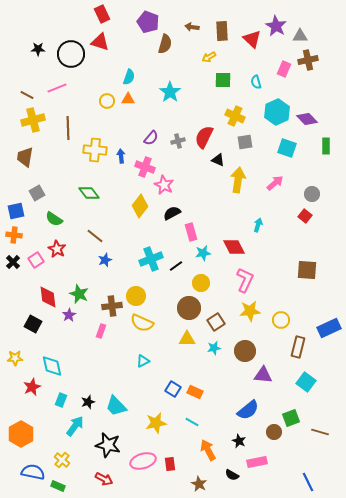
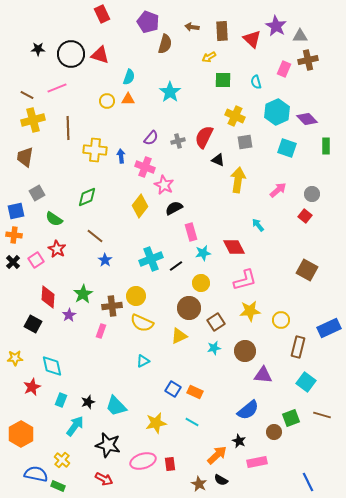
red triangle at (100, 42): moved 13 px down
pink arrow at (275, 183): moved 3 px right, 7 px down
green diamond at (89, 193): moved 2 px left, 4 px down; rotated 75 degrees counterclockwise
black semicircle at (172, 213): moved 2 px right, 5 px up
cyan arrow at (258, 225): rotated 56 degrees counterclockwise
blue star at (105, 260): rotated 16 degrees counterclockwise
brown square at (307, 270): rotated 25 degrees clockwise
pink L-shape at (245, 280): rotated 50 degrees clockwise
green star at (79, 294): moved 4 px right; rotated 18 degrees clockwise
red diamond at (48, 297): rotated 10 degrees clockwise
yellow triangle at (187, 339): moved 8 px left, 3 px up; rotated 24 degrees counterclockwise
brown line at (320, 432): moved 2 px right, 17 px up
orange arrow at (208, 450): moved 9 px right, 5 px down; rotated 75 degrees clockwise
blue semicircle at (33, 472): moved 3 px right, 2 px down
black semicircle at (232, 475): moved 11 px left, 5 px down
